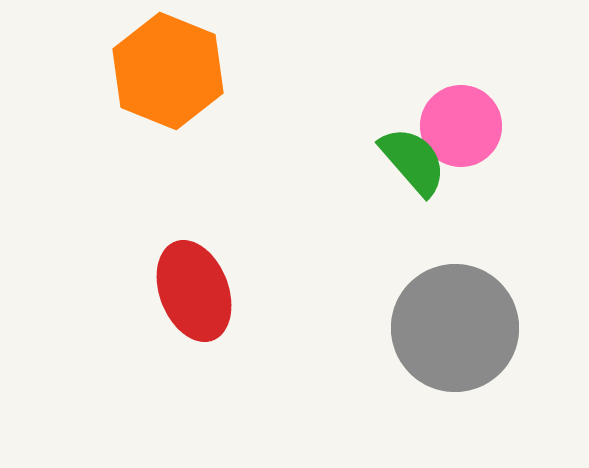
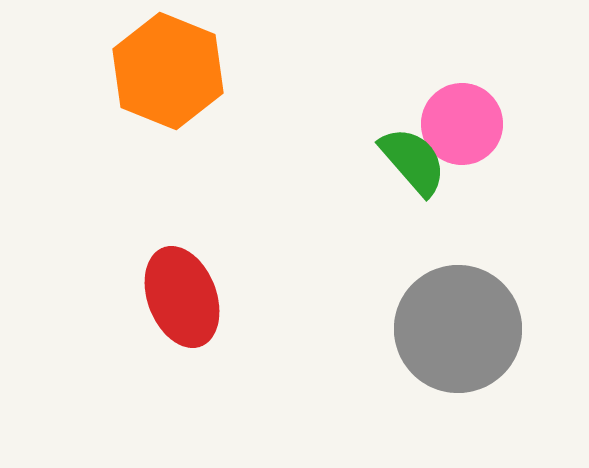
pink circle: moved 1 px right, 2 px up
red ellipse: moved 12 px left, 6 px down
gray circle: moved 3 px right, 1 px down
